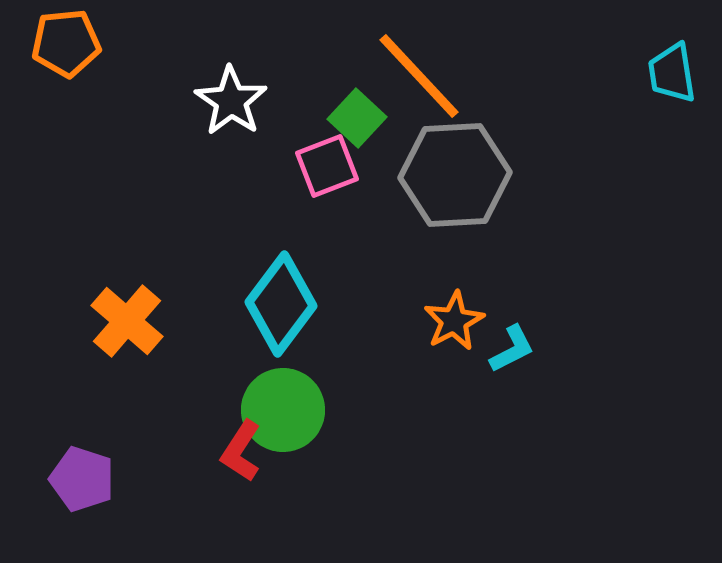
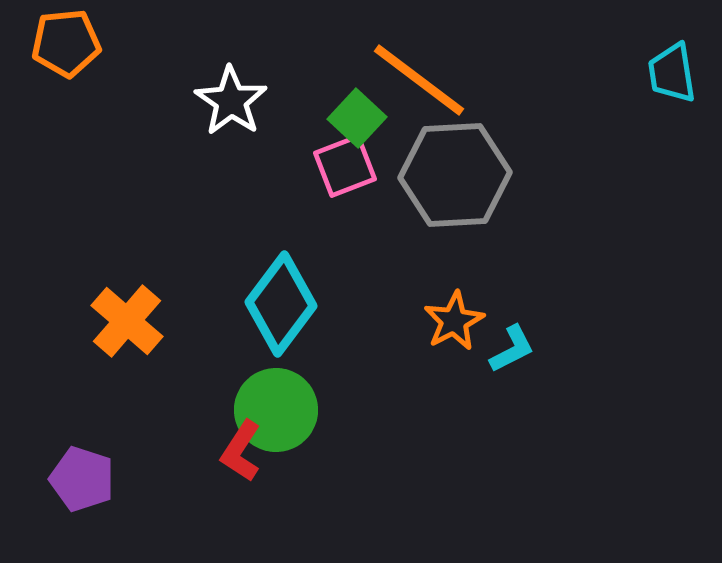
orange line: moved 4 px down; rotated 10 degrees counterclockwise
pink square: moved 18 px right
green circle: moved 7 px left
